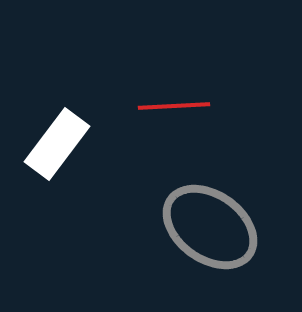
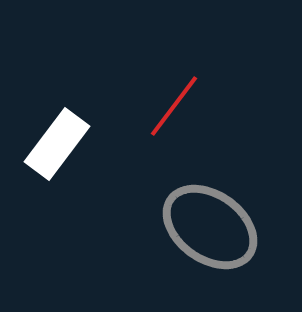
red line: rotated 50 degrees counterclockwise
